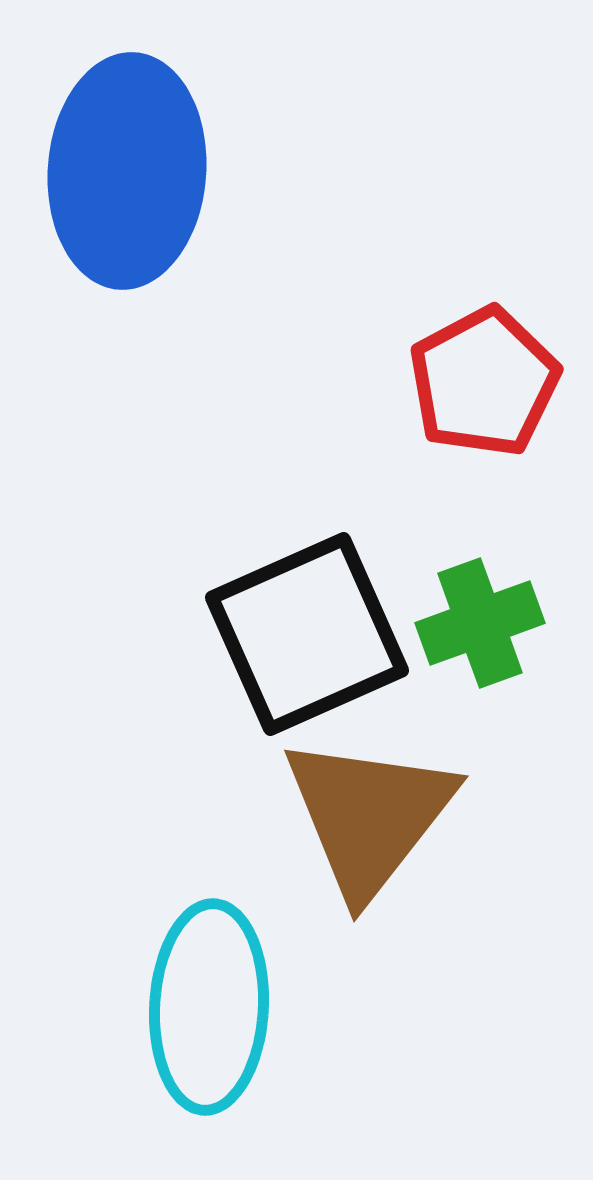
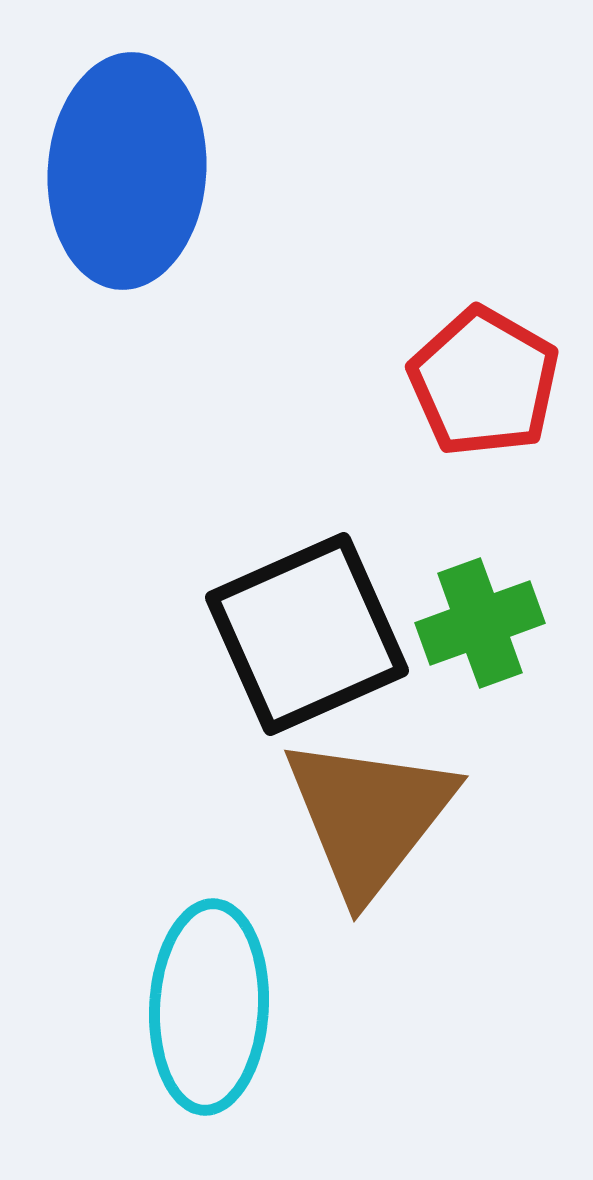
red pentagon: rotated 14 degrees counterclockwise
